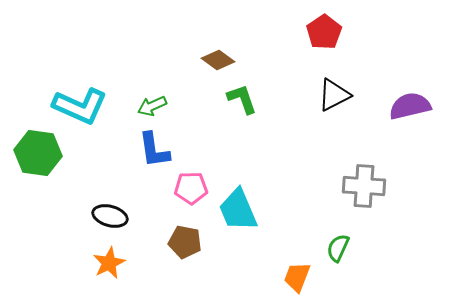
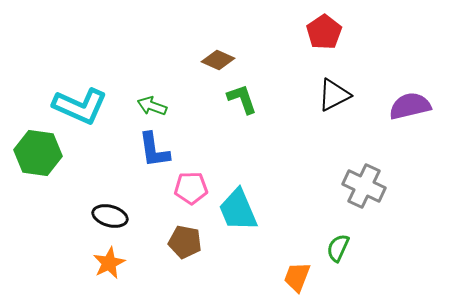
brown diamond: rotated 12 degrees counterclockwise
green arrow: rotated 44 degrees clockwise
gray cross: rotated 21 degrees clockwise
